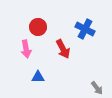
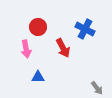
red arrow: moved 1 px up
